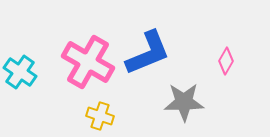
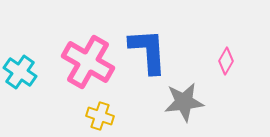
blue L-shape: moved 2 px up; rotated 72 degrees counterclockwise
gray star: rotated 6 degrees counterclockwise
